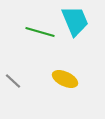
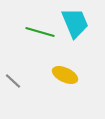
cyan trapezoid: moved 2 px down
yellow ellipse: moved 4 px up
